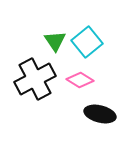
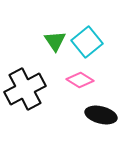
black cross: moved 10 px left, 10 px down
black ellipse: moved 1 px right, 1 px down
